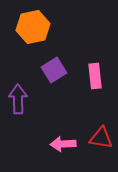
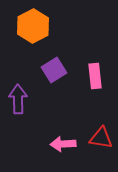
orange hexagon: moved 1 px up; rotated 16 degrees counterclockwise
